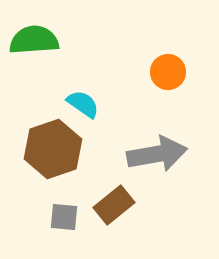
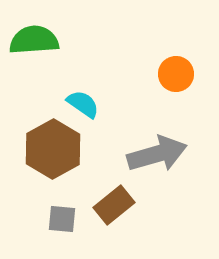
orange circle: moved 8 px right, 2 px down
brown hexagon: rotated 10 degrees counterclockwise
gray arrow: rotated 6 degrees counterclockwise
gray square: moved 2 px left, 2 px down
